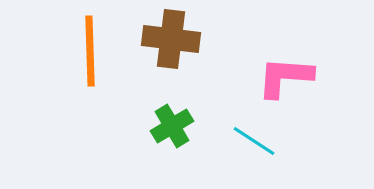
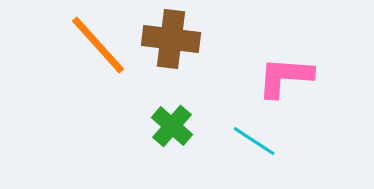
orange line: moved 8 px right, 6 px up; rotated 40 degrees counterclockwise
green cross: rotated 18 degrees counterclockwise
